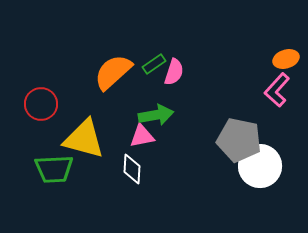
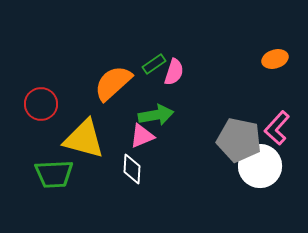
orange ellipse: moved 11 px left
orange semicircle: moved 11 px down
pink L-shape: moved 38 px down
pink triangle: rotated 12 degrees counterclockwise
green trapezoid: moved 5 px down
